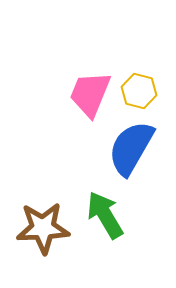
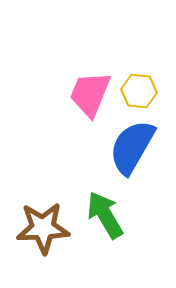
yellow hexagon: rotated 8 degrees counterclockwise
blue semicircle: moved 1 px right, 1 px up
